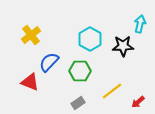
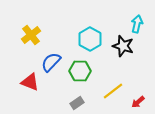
cyan arrow: moved 3 px left
black star: rotated 20 degrees clockwise
blue semicircle: moved 2 px right
yellow line: moved 1 px right
gray rectangle: moved 1 px left
